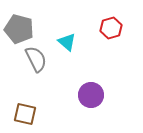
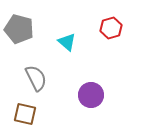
gray semicircle: moved 19 px down
